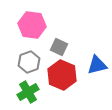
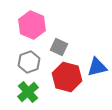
pink hexagon: rotated 16 degrees clockwise
blue triangle: moved 2 px down
red hexagon: moved 5 px right, 2 px down; rotated 8 degrees counterclockwise
green cross: rotated 10 degrees counterclockwise
